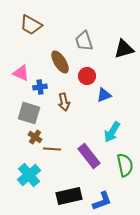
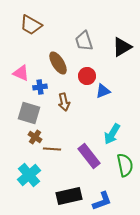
black triangle: moved 2 px left, 2 px up; rotated 15 degrees counterclockwise
brown ellipse: moved 2 px left, 1 px down
blue triangle: moved 1 px left, 4 px up
cyan arrow: moved 2 px down
